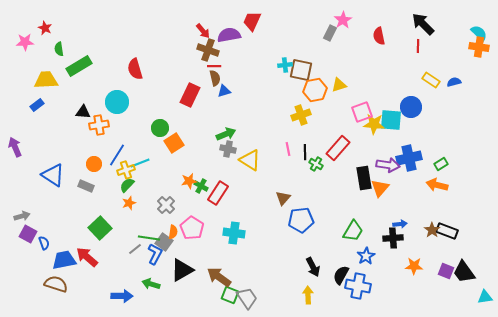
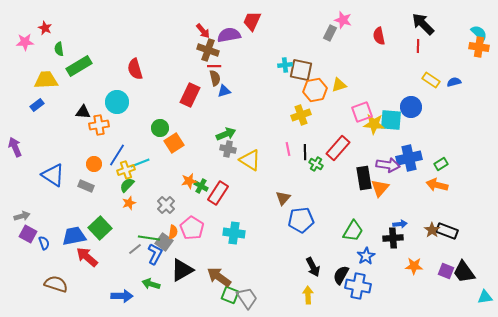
pink star at (343, 20): rotated 24 degrees counterclockwise
blue trapezoid at (64, 260): moved 10 px right, 24 px up
